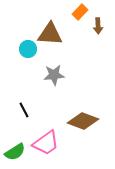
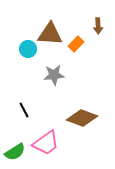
orange rectangle: moved 4 px left, 32 px down
brown diamond: moved 1 px left, 3 px up
